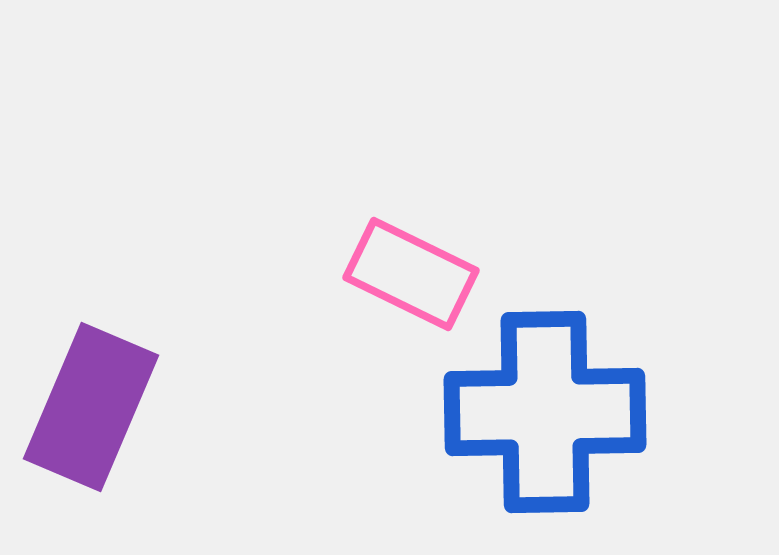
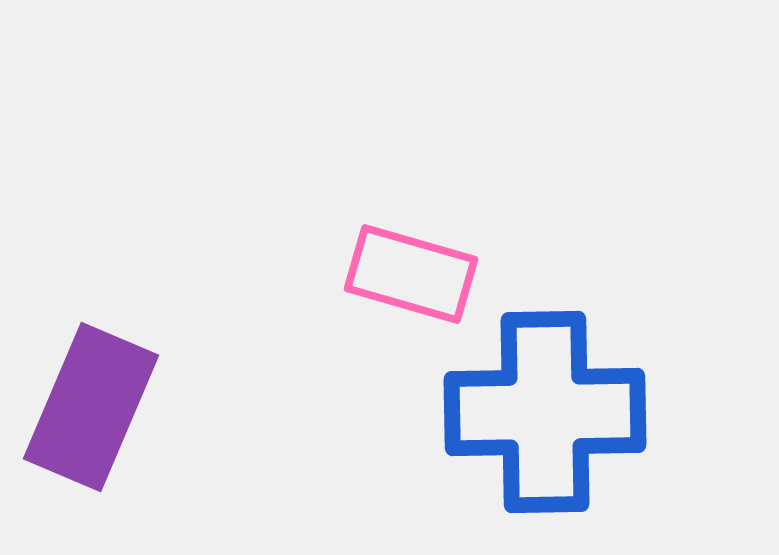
pink rectangle: rotated 10 degrees counterclockwise
